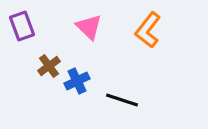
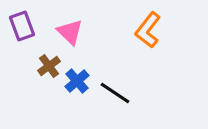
pink triangle: moved 19 px left, 5 px down
blue cross: rotated 15 degrees counterclockwise
black line: moved 7 px left, 7 px up; rotated 16 degrees clockwise
